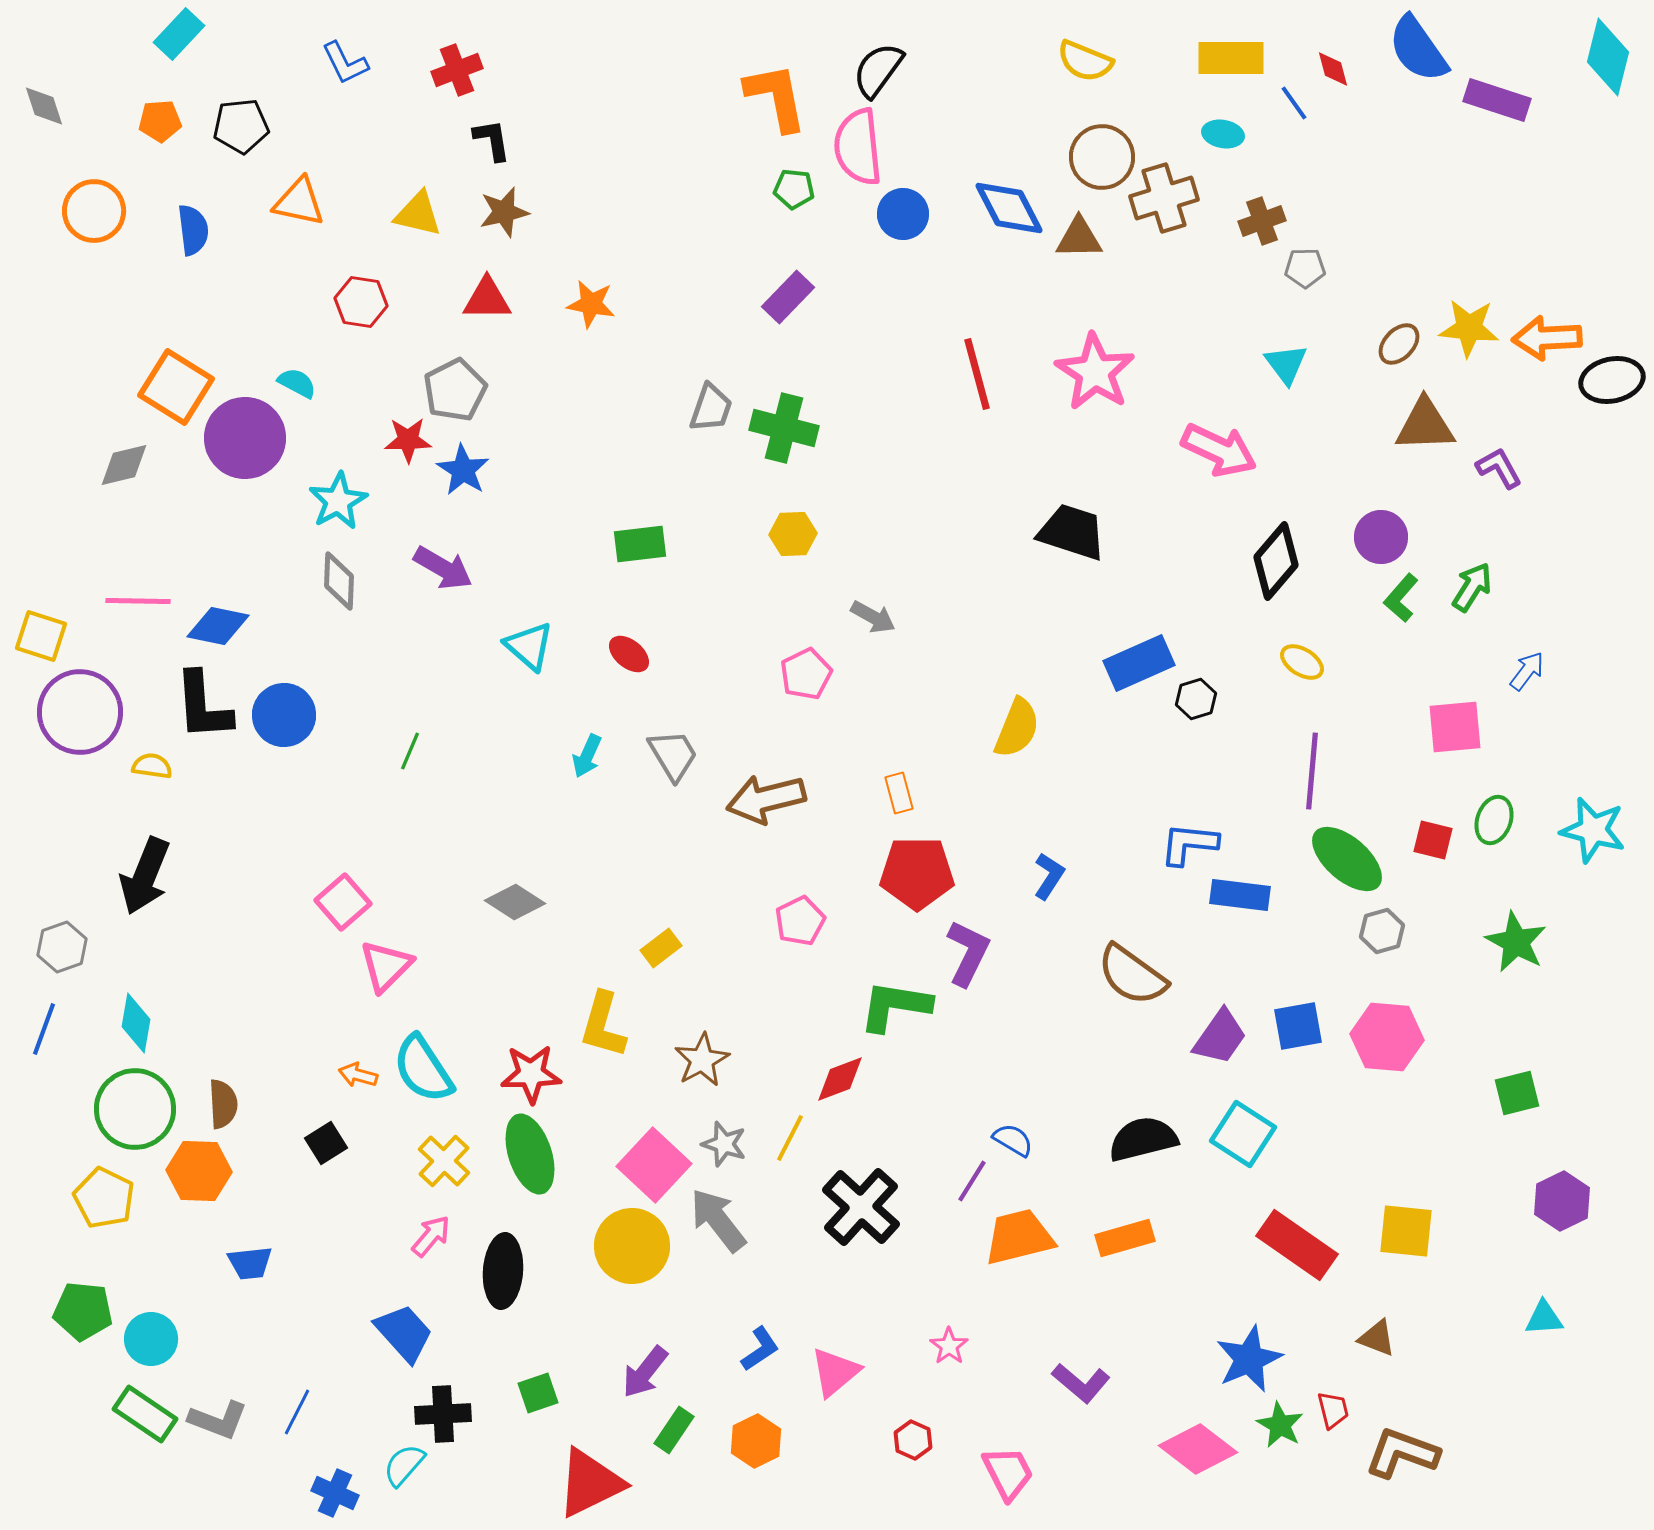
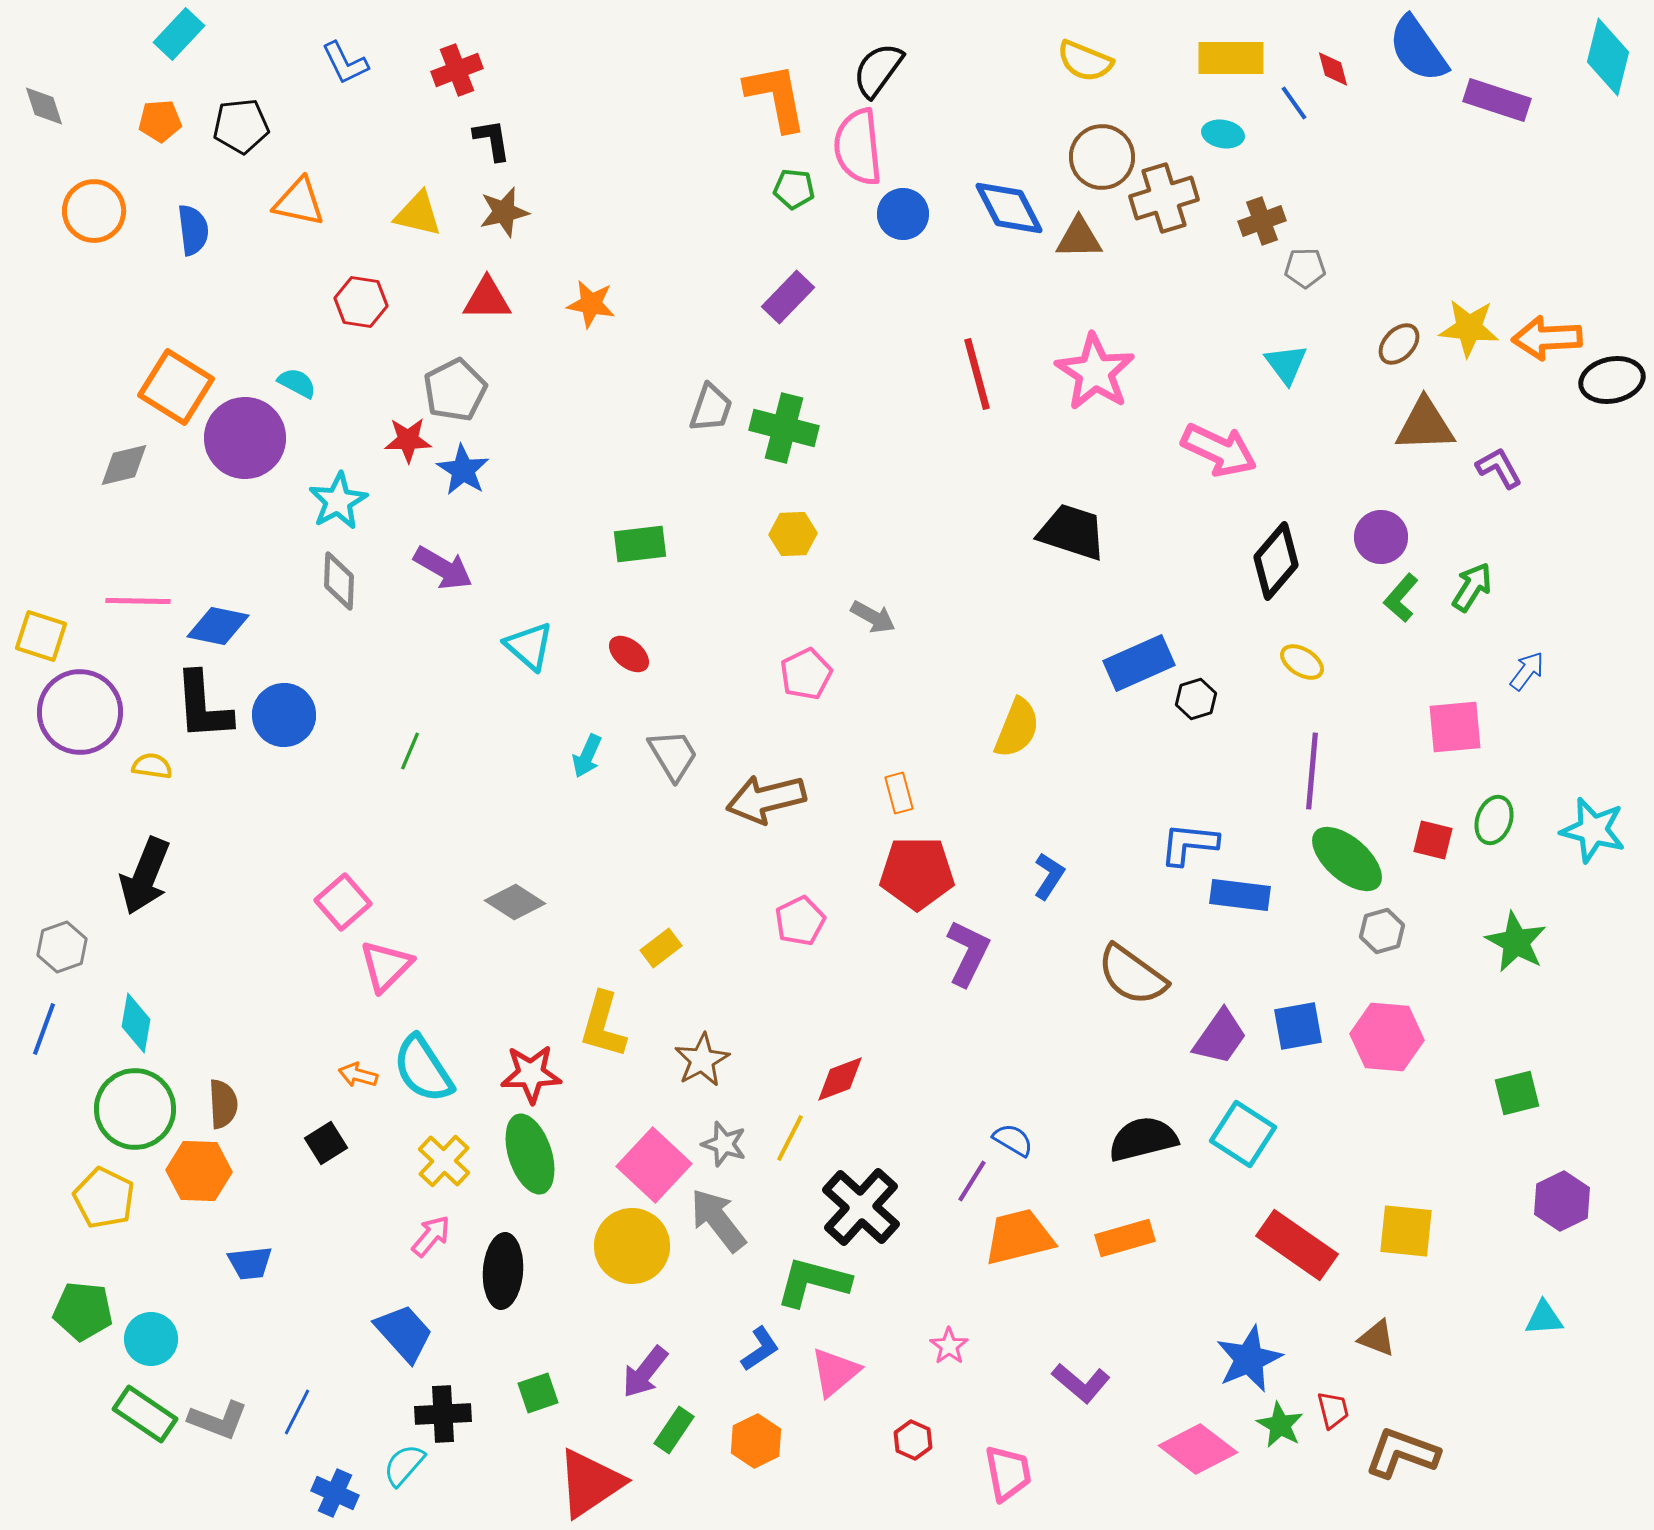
green L-shape at (895, 1006): moved 82 px left, 276 px down; rotated 6 degrees clockwise
pink trapezoid at (1008, 1473): rotated 16 degrees clockwise
red triangle at (590, 1483): rotated 8 degrees counterclockwise
